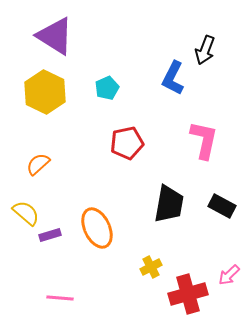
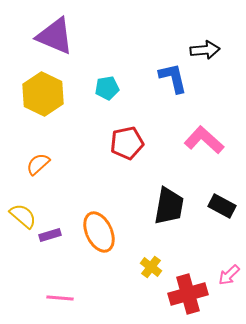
purple triangle: rotated 9 degrees counterclockwise
black arrow: rotated 116 degrees counterclockwise
blue L-shape: rotated 140 degrees clockwise
cyan pentagon: rotated 15 degrees clockwise
yellow hexagon: moved 2 px left, 2 px down
pink L-shape: rotated 60 degrees counterclockwise
black trapezoid: moved 2 px down
yellow semicircle: moved 3 px left, 3 px down
orange ellipse: moved 2 px right, 4 px down
yellow cross: rotated 25 degrees counterclockwise
